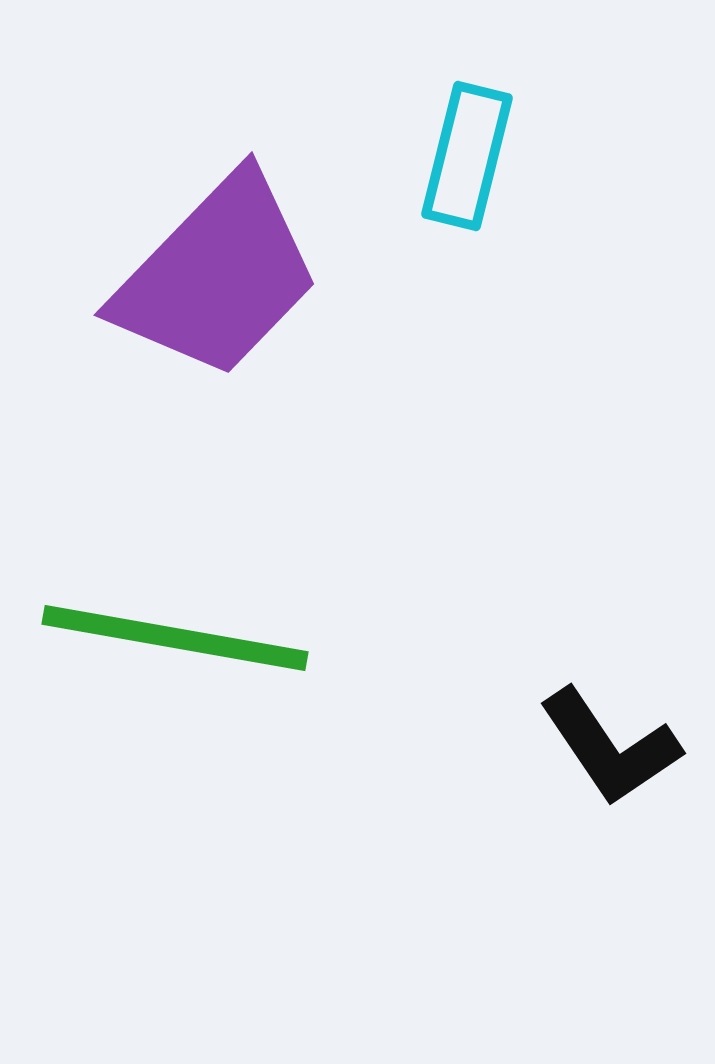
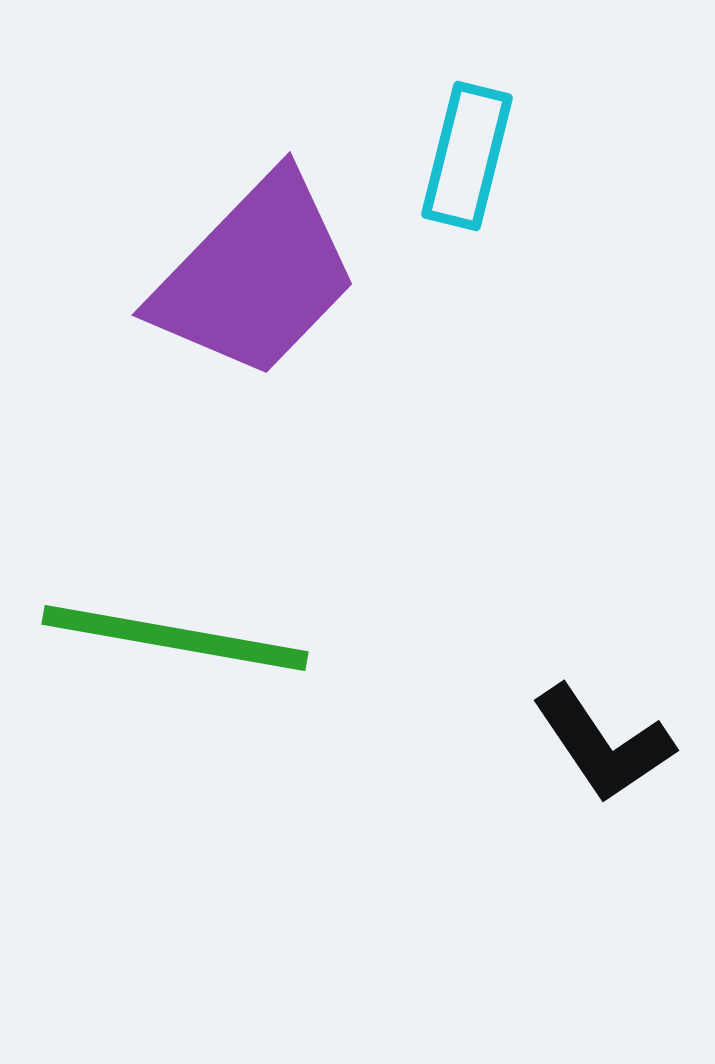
purple trapezoid: moved 38 px right
black L-shape: moved 7 px left, 3 px up
